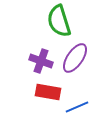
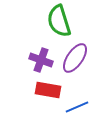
purple cross: moved 1 px up
red rectangle: moved 2 px up
